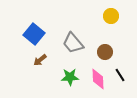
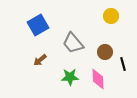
blue square: moved 4 px right, 9 px up; rotated 20 degrees clockwise
black line: moved 3 px right, 11 px up; rotated 16 degrees clockwise
